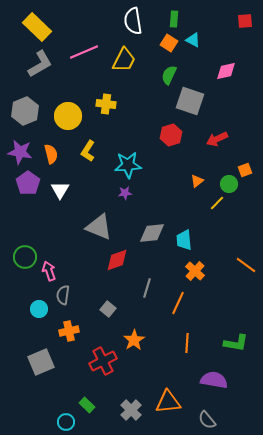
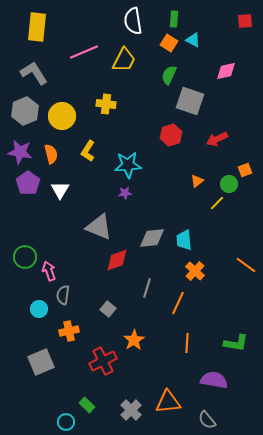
yellow rectangle at (37, 27): rotated 52 degrees clockwise
gray L-shape at (40, 64): moved 6 px left, 9 px down; rotated 92 degrees counterclockwise
yellow circle at (68, 116): moved 6 px left
gray diamond at (152, 233): moved 5 px down
